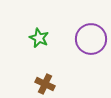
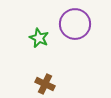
purple circle: moved 16 px left, 15 px up
